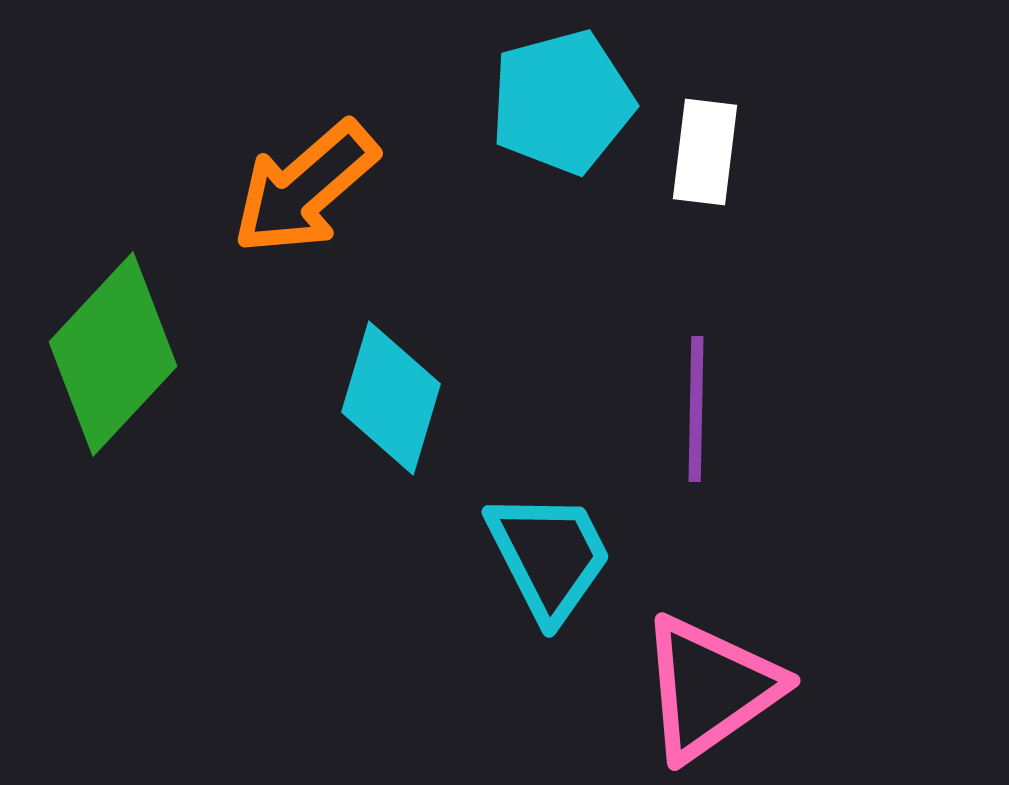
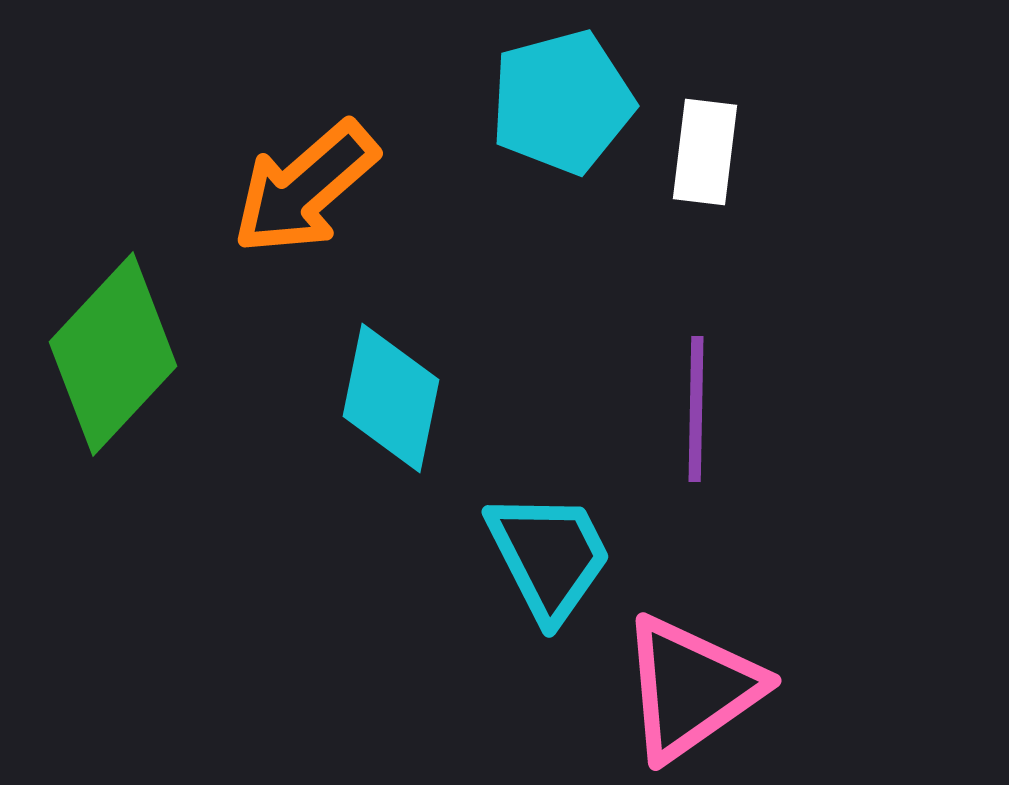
cyan diamond: rotated 5 degrees counterclockwise
pink triangle: moved 19 px left
